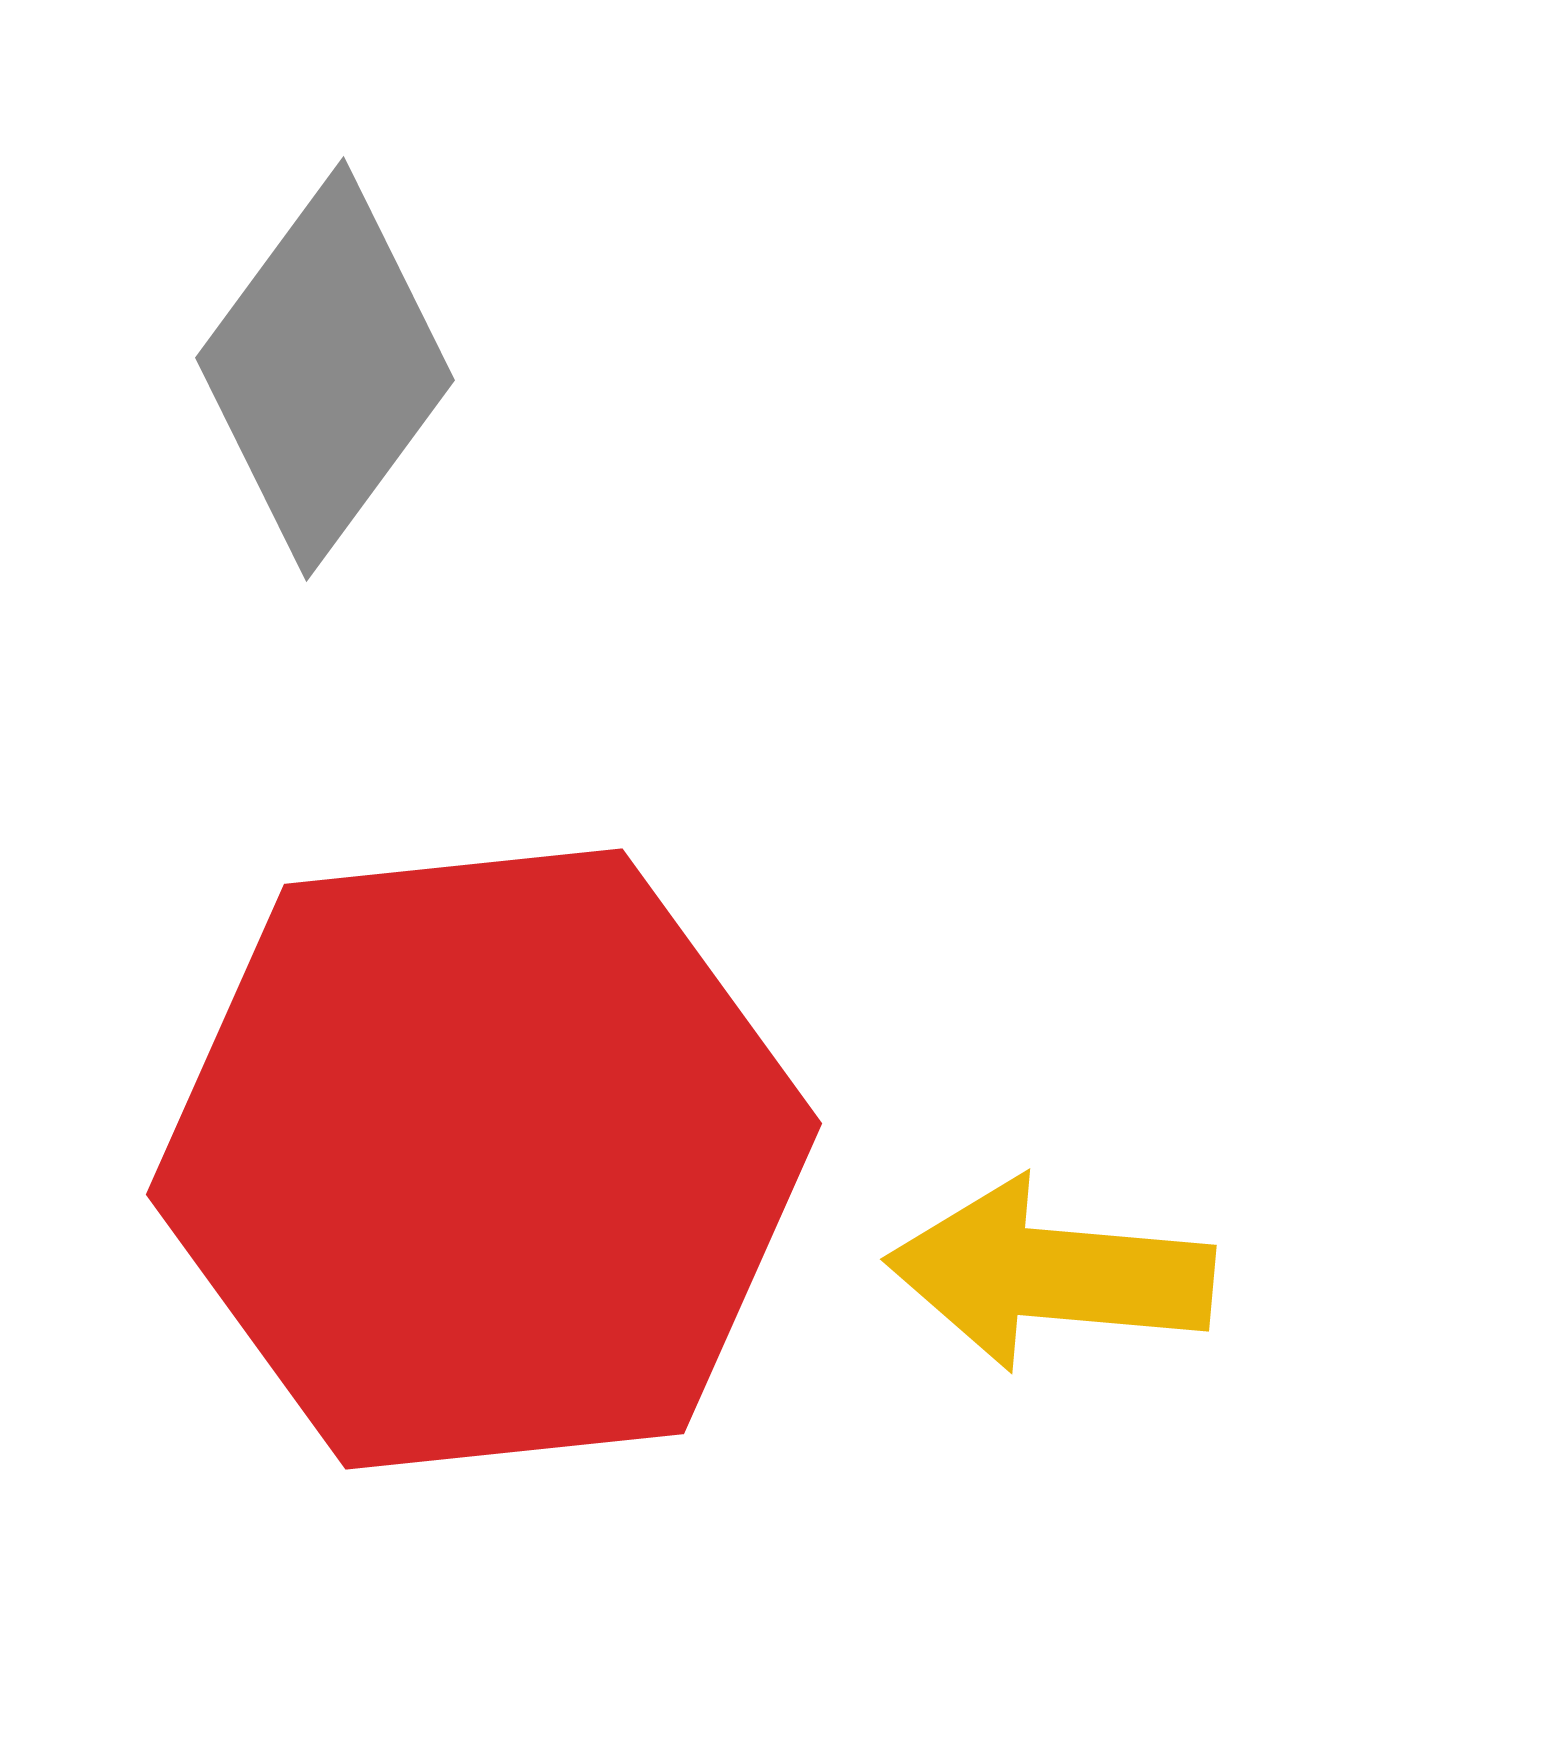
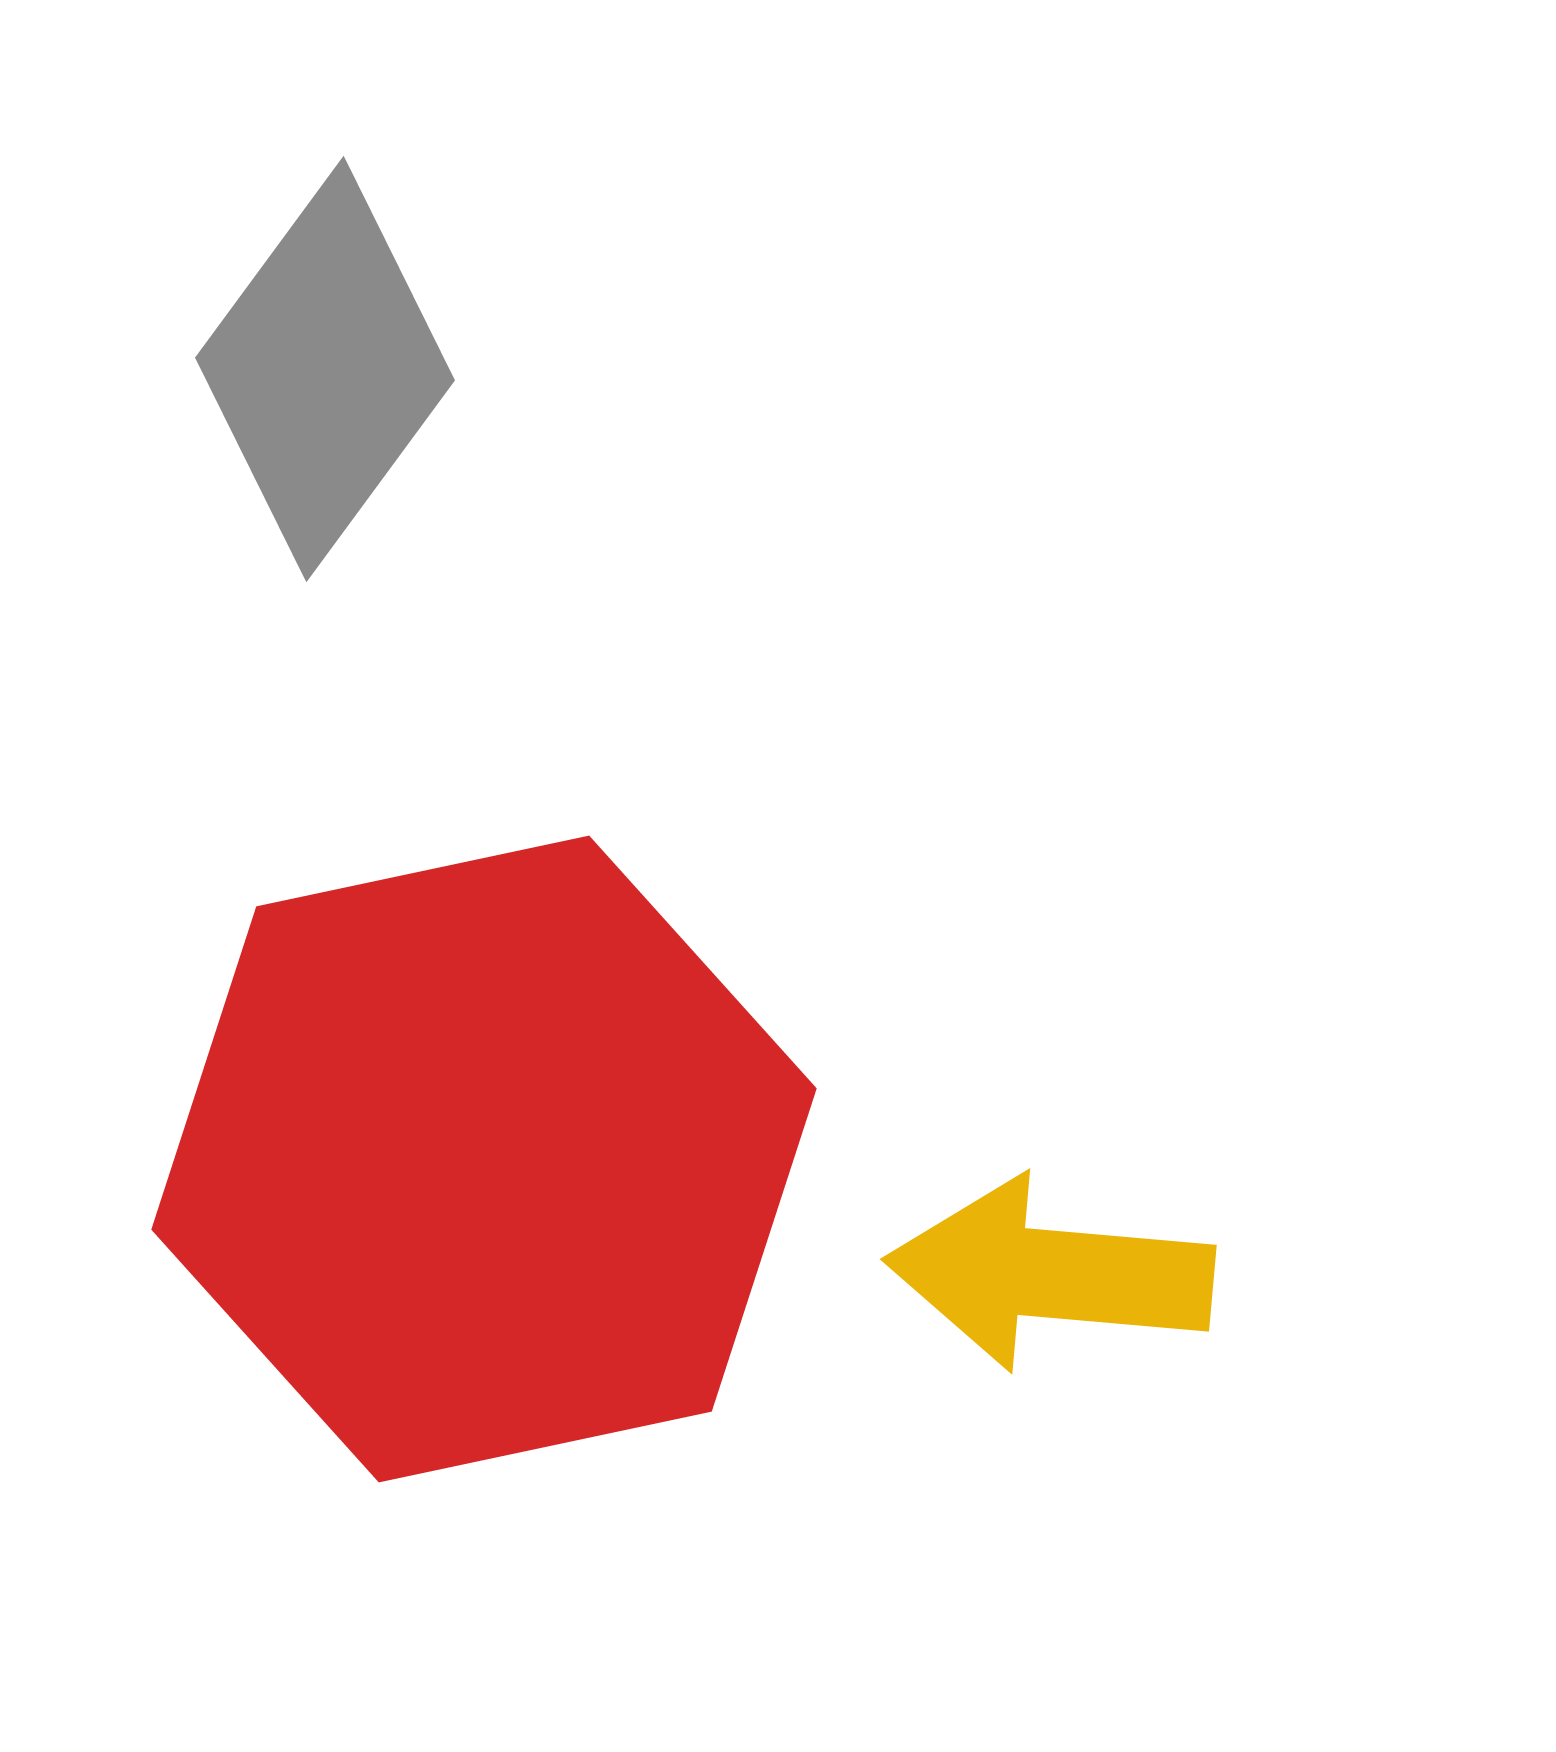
red hexagon: rotated 6 degrees counterclockwise
